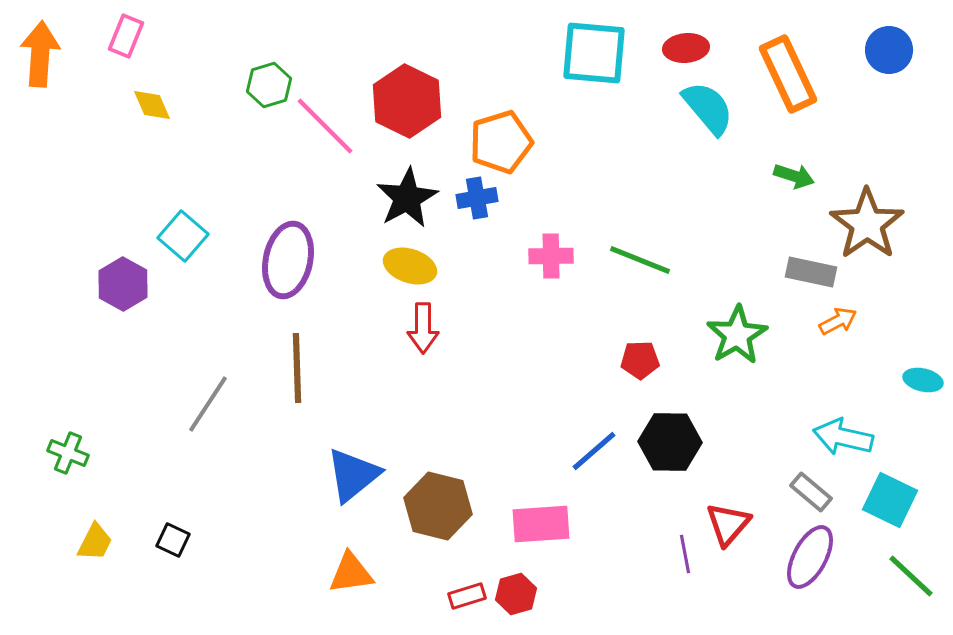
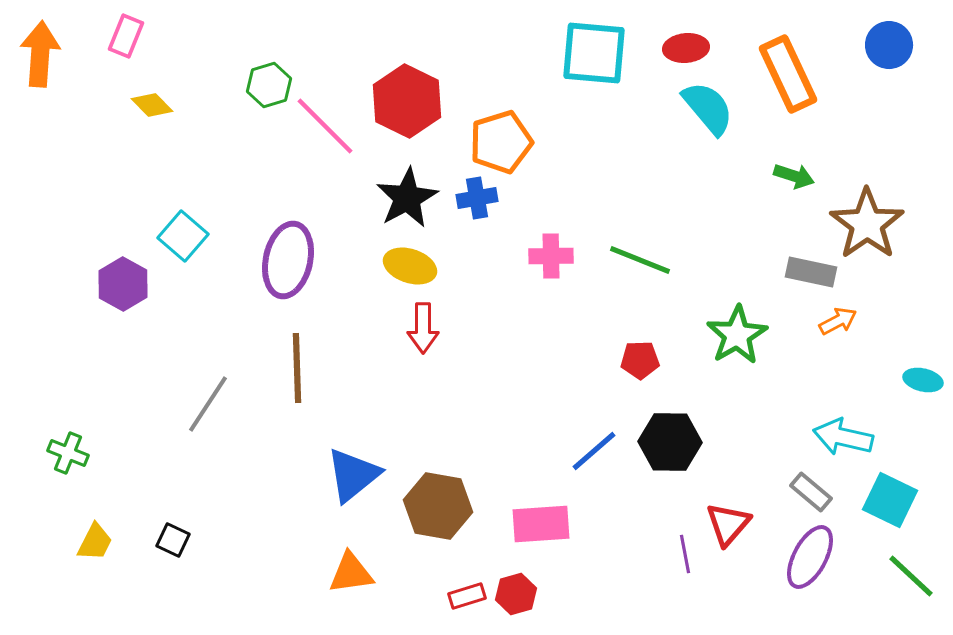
blue circle at (889, 50): moved 5 px up
yellow diamond at (152, 105): rotated 21 degrees counterclockwise
brown hexagon at (438, 506): rotated 4 degrees counterclockwise
